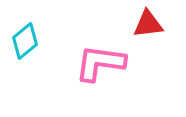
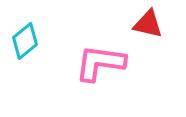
red triangle: rotated 20 degrees clockwise
